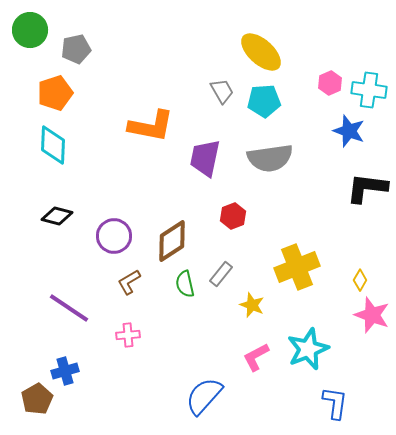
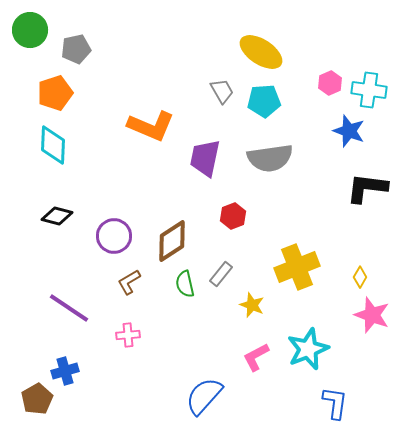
yellow ellipse: rotated 9 degrees counterclockwise
orange L-shape: rotated 12 degrees clockwise
yellow diamond: moved 3 px up
